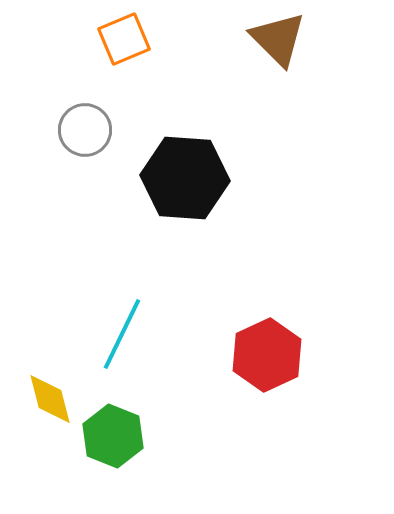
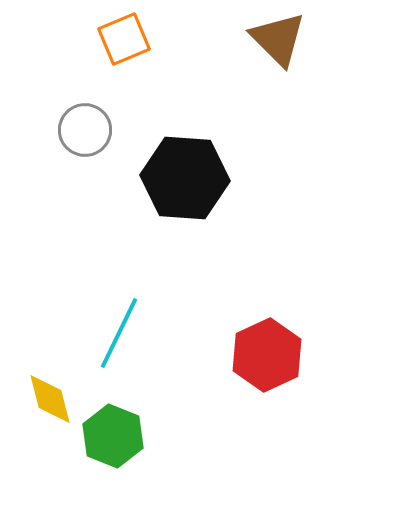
cyan line: moved 3 px left, 1 px up
